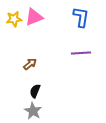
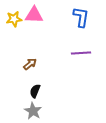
pink triangle: moved 2 px up; rotated 24 degrees clockwise
